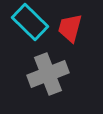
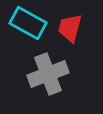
cyan rectangle: moved 2 px left, 1 px down; rotated 15 degrees counterclockwise
